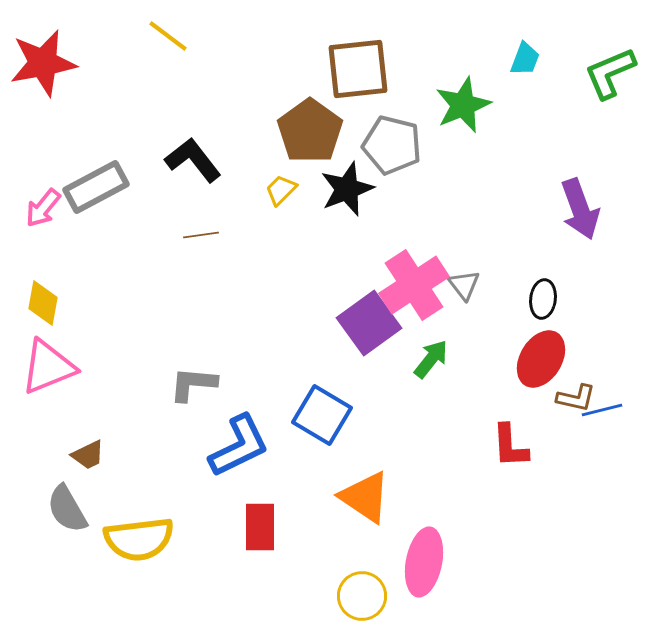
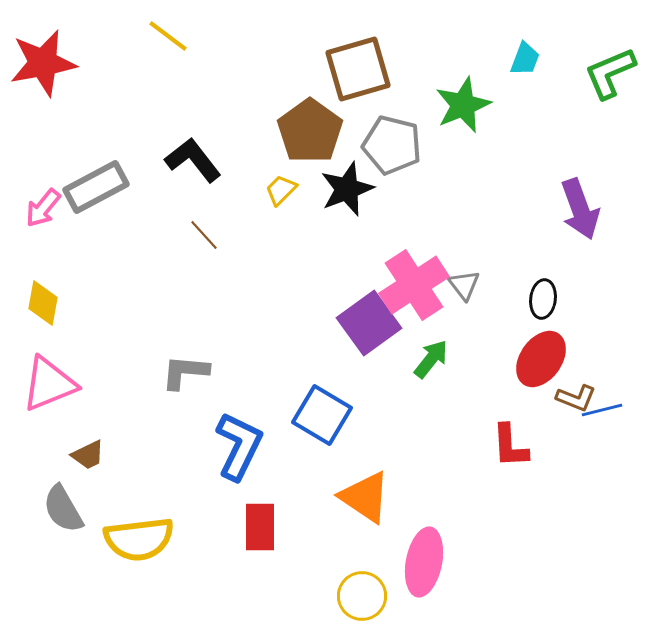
brown square: rotated 10 degrees counterclockwise
brown line: moved 3 px right; rotated 56 degrees clockwise
red ellipse: rotated 4 degrees clockwise
pink triangle: moved 1 px right, 17 px down
gray L-shape: moved 8 px left, 12 px up
brown L-shape: rotated 9 degrees clockwise
blue L-shape: rotated 38 degrees counterclockwise
gray semicircle: moved 4 px left
